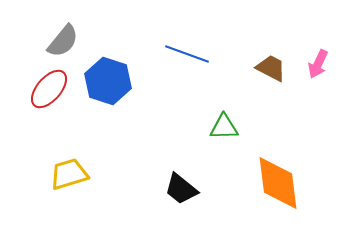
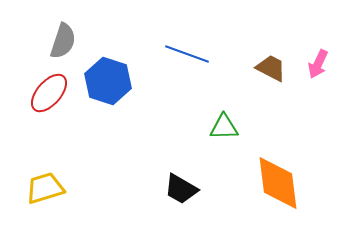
gray semicircle: rotated 21 degrees counterclockwise
red ellipse: moved 4 px down
yellow trapezoid: moved 24 px left, 14 px down
black trapezoid: rotated 9 degrees counterclockwise
